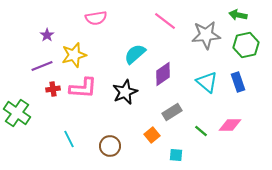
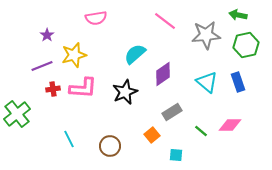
green cross: moved 1 px down; rotated 16 degrees clockwise
